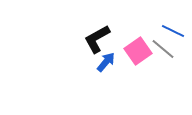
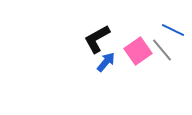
blue line: moved 1 px up
gray line: moved 1 px left, 1 px down; rotated 10 degrees clockwise
